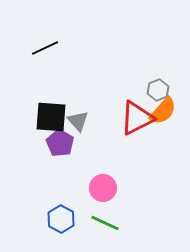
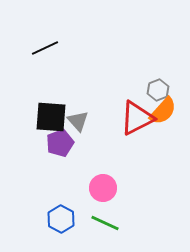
purple pentagon: rotated 20 degrees clockwise
